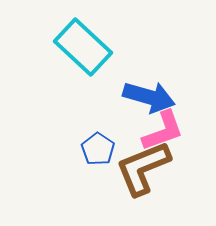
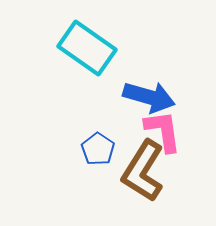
cyan rectangle: moved 4 px right, 1 px down; rotated 8 degrees counterclockwise
pink L-shape: rotated 78 degrees counterclockwise
brown L-shape: moved 3 px down; rotated 36 degrees counterclockwise
